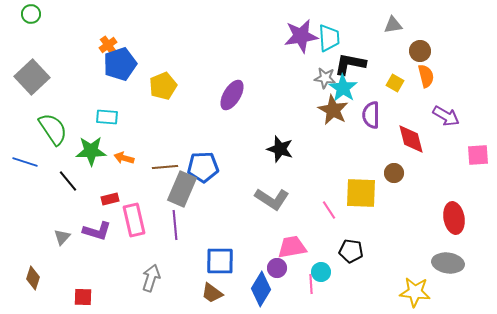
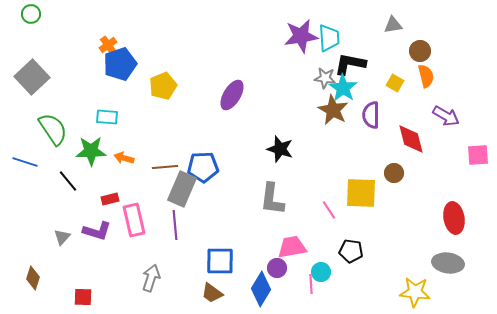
gray L-shape at (272, 199): rotated 64 degrees clockwise
